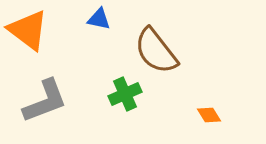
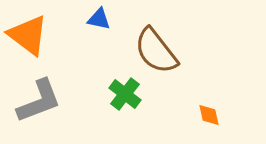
orange triangle: moved 5 px down
green cross: rotated 28 degrees counterclockwise
gray L-shape: moved 6 px left
orange diamond: rotated 20 degrees clockwise
